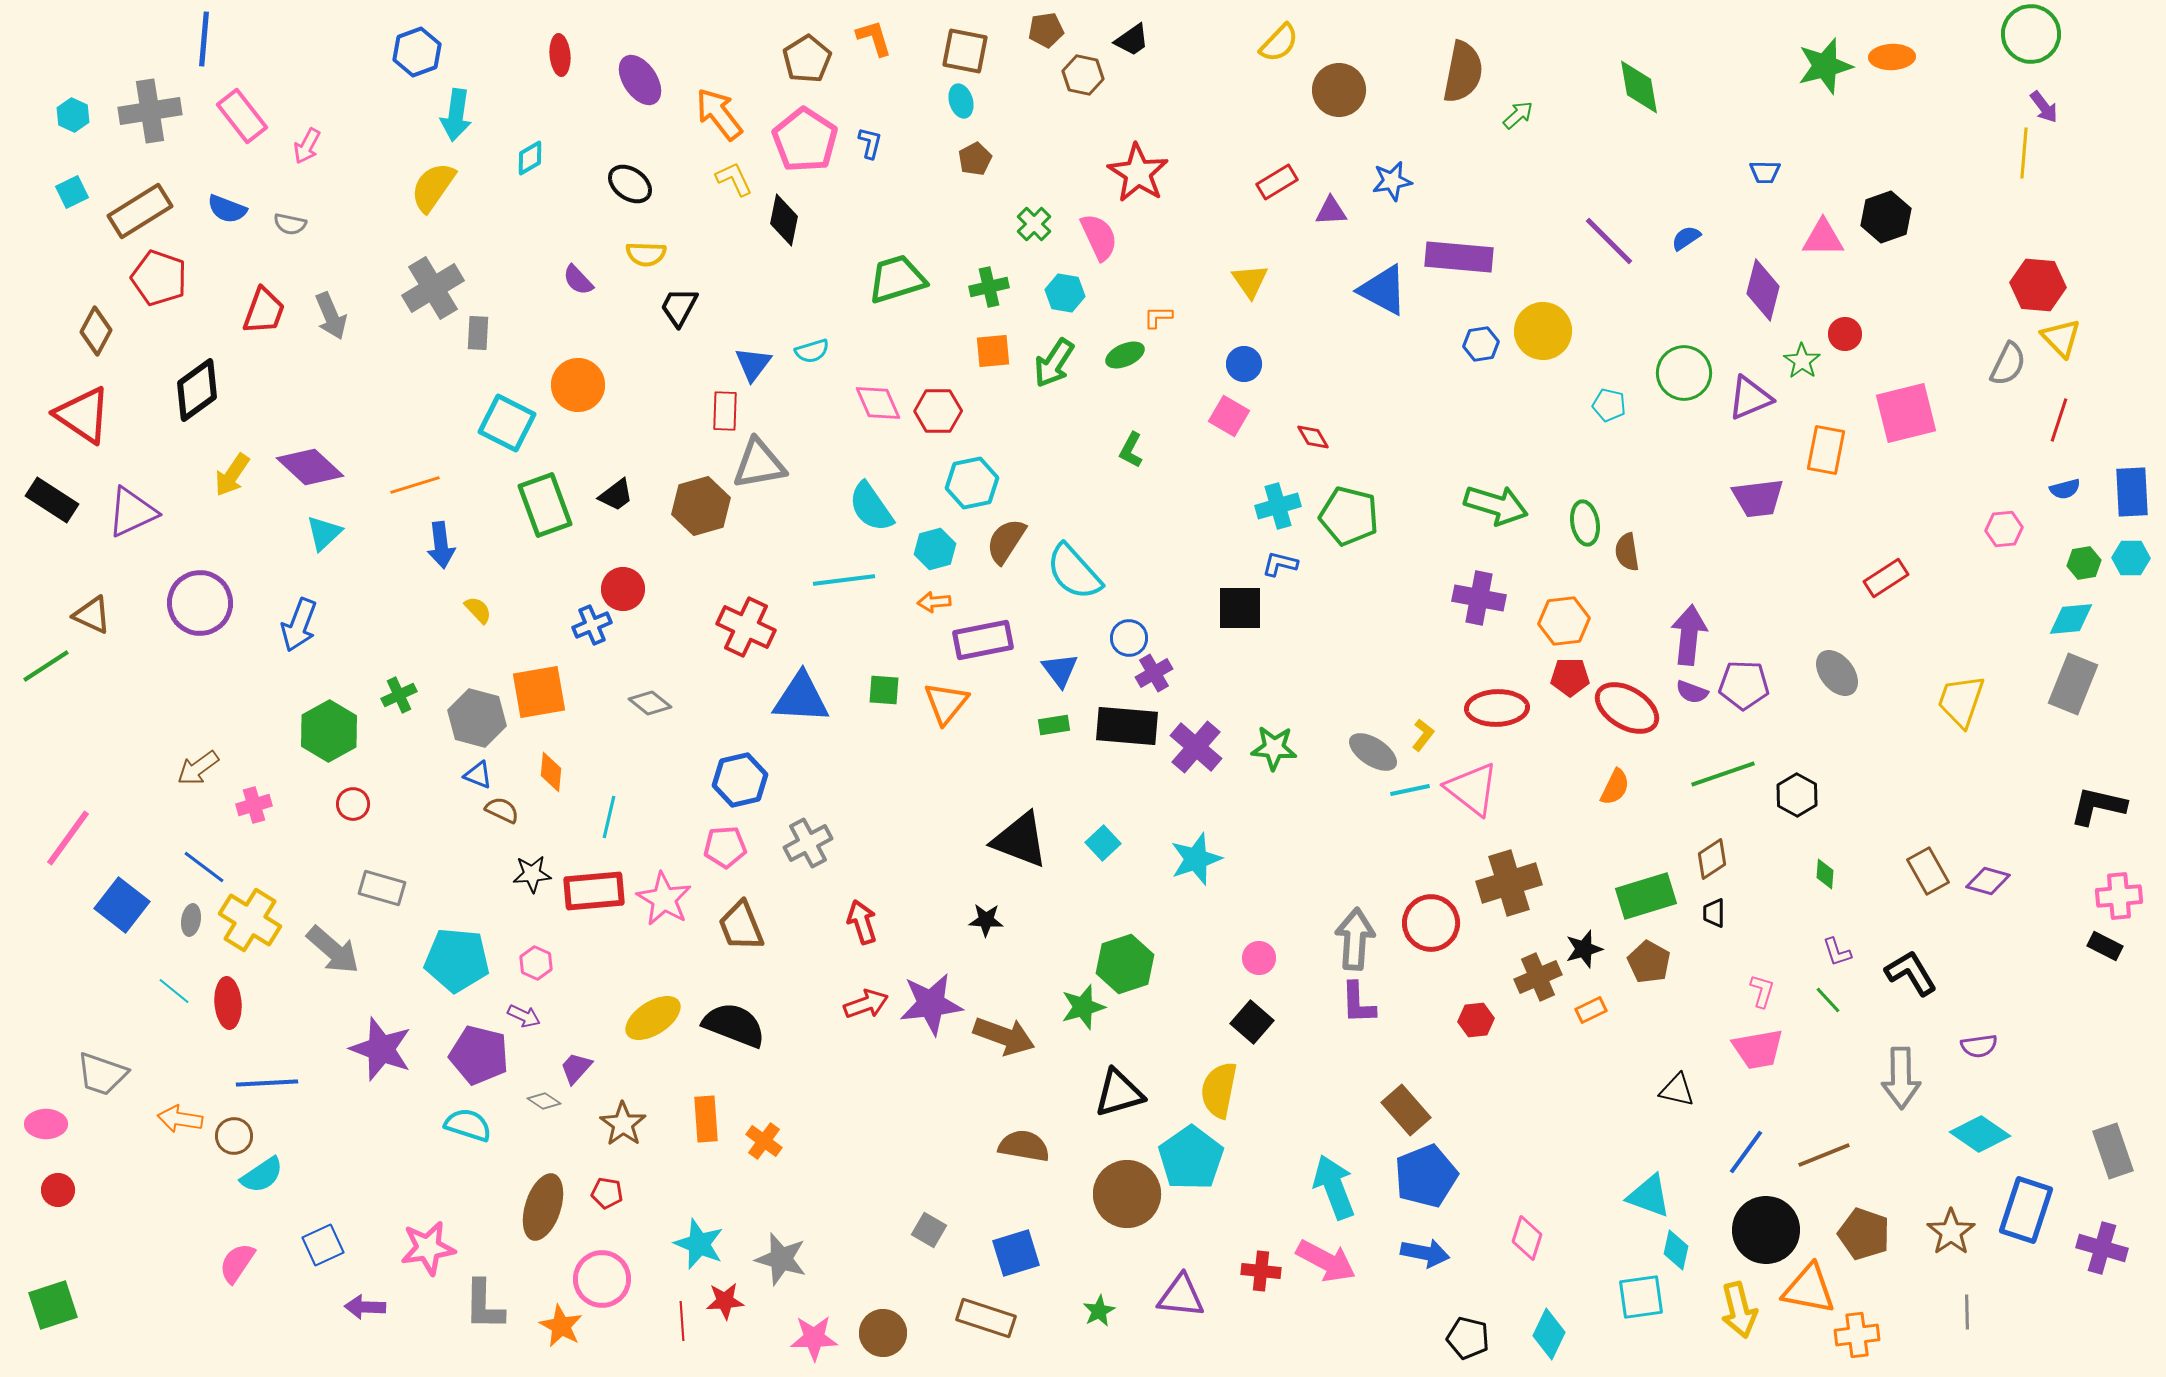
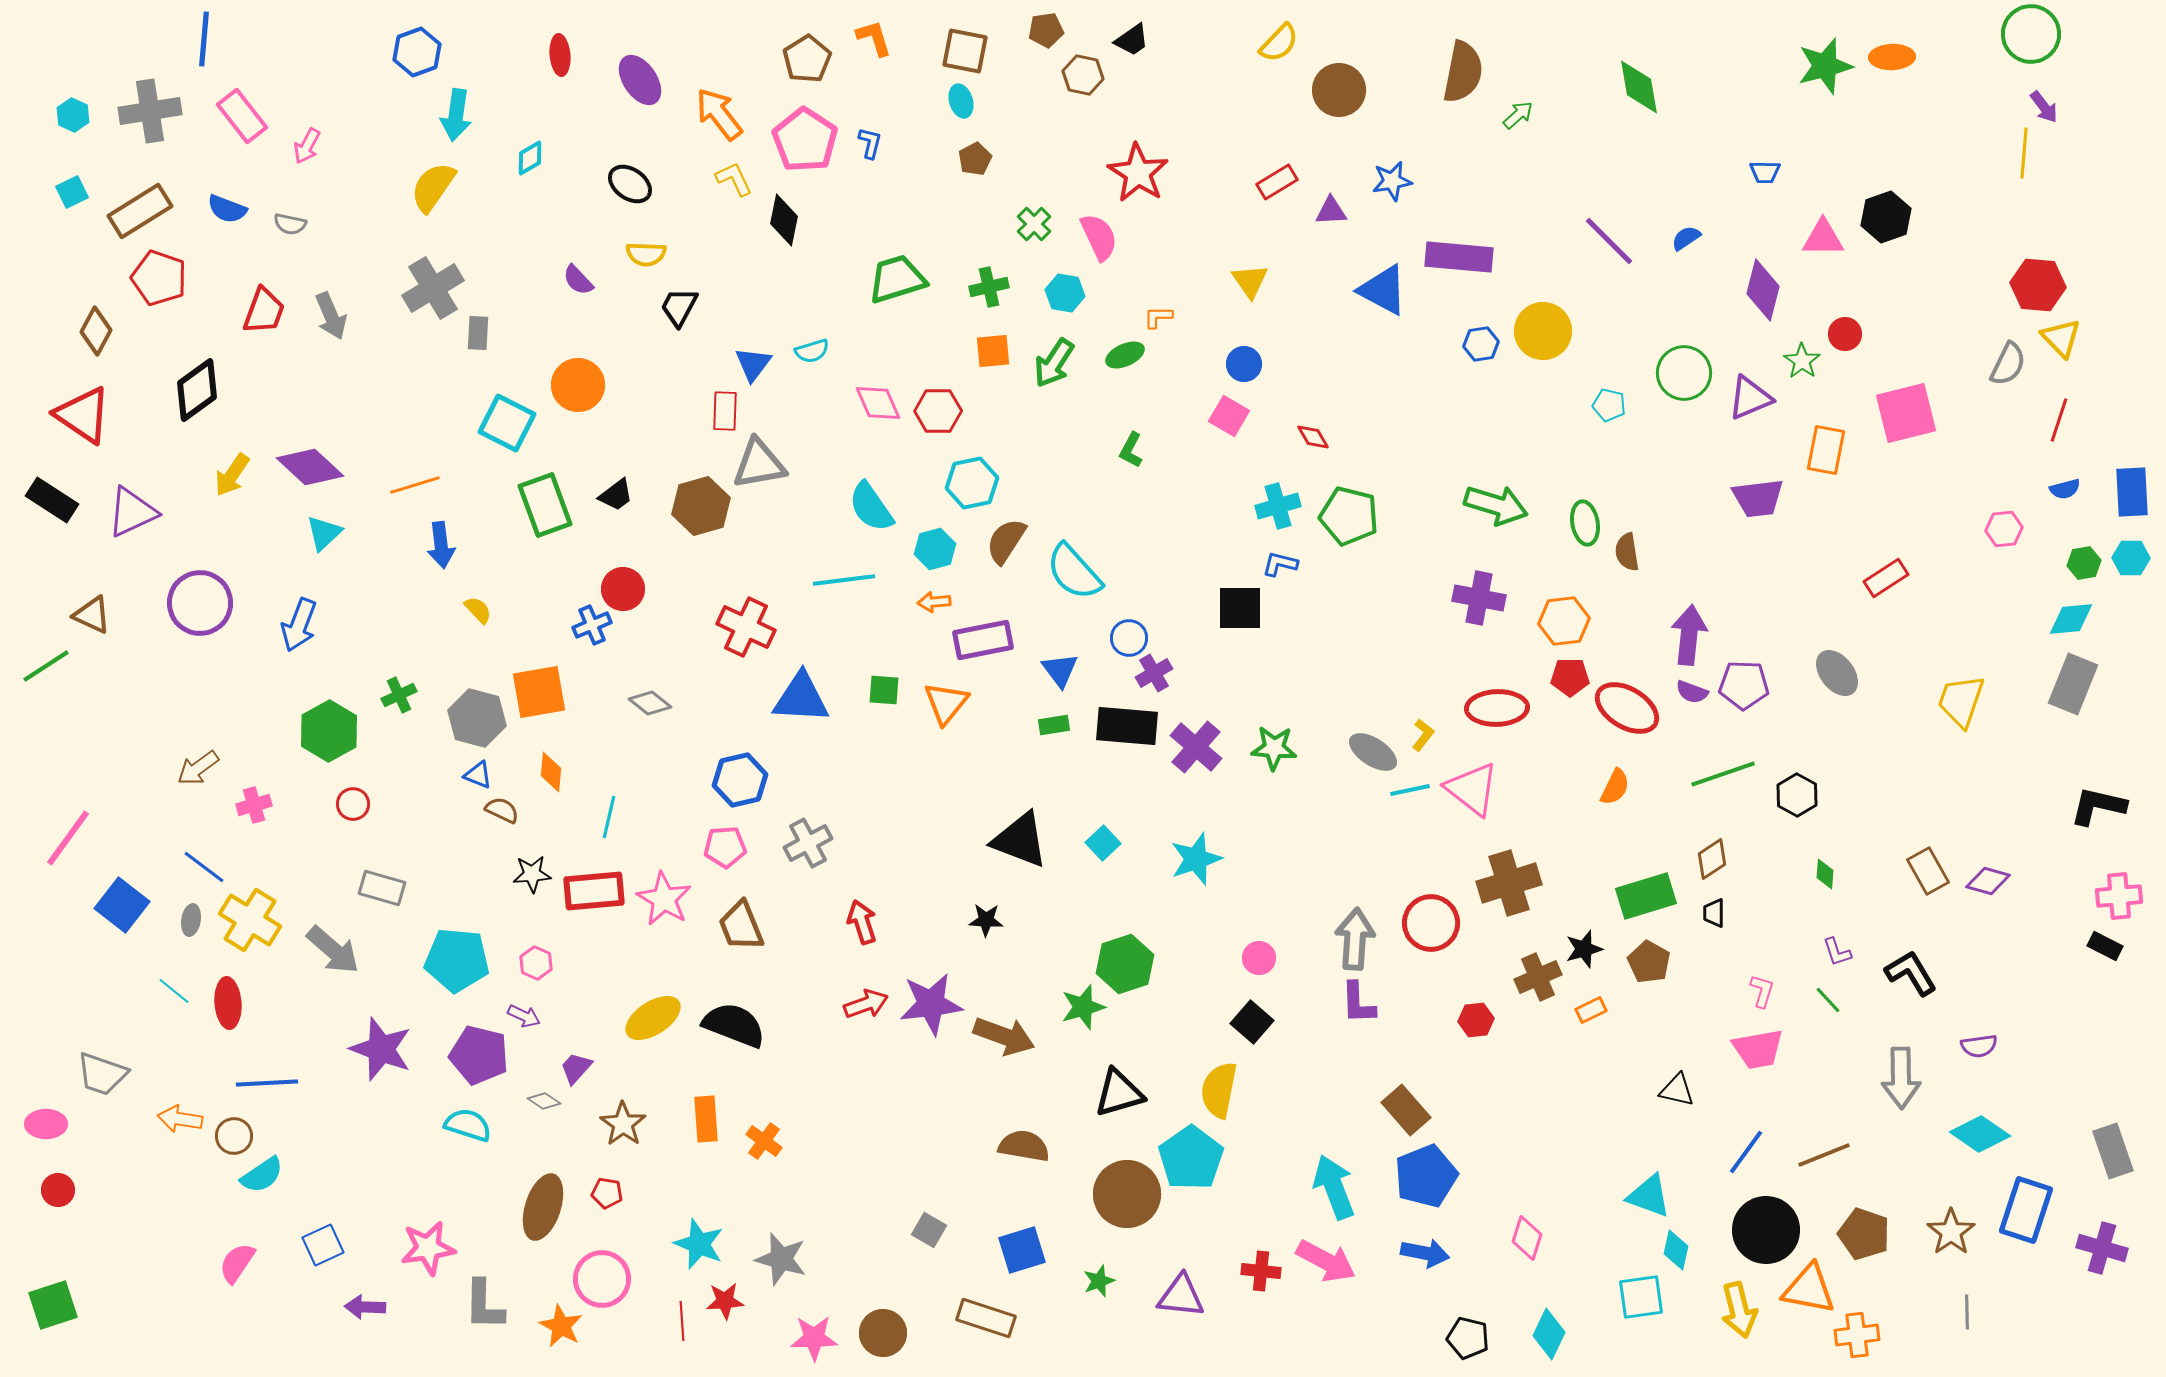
blue square at (1016, 1253): moved 6 px right, 3 px up
green star at (1099, 1311): moved 30 px up; rotated 8 degrees clockwise
